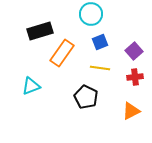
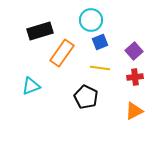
cyan circle: moved 6 px down
orange triangle: moved 3 px right
